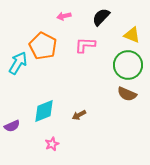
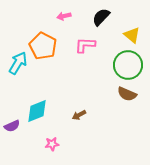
yellow triangle: rotated 18 degrees clockwise
cyan diamond: moved 7 px left
pink star: rotated 16 degrees clockwise
